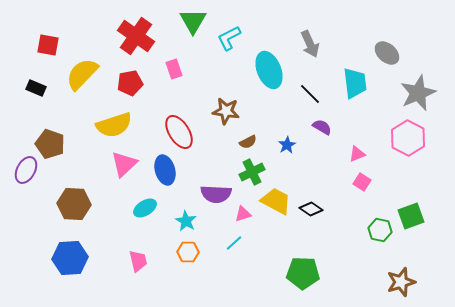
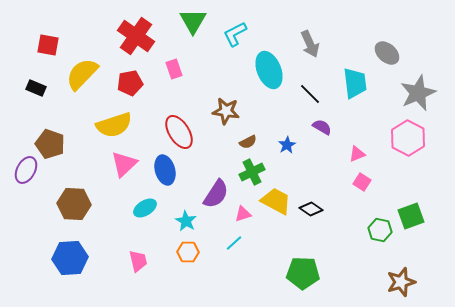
cyan L-shape at (229, 38): moved 6 px right, 4 px up
purple semicircle at (216, 194): rotated 60 degrees counterclockwise
